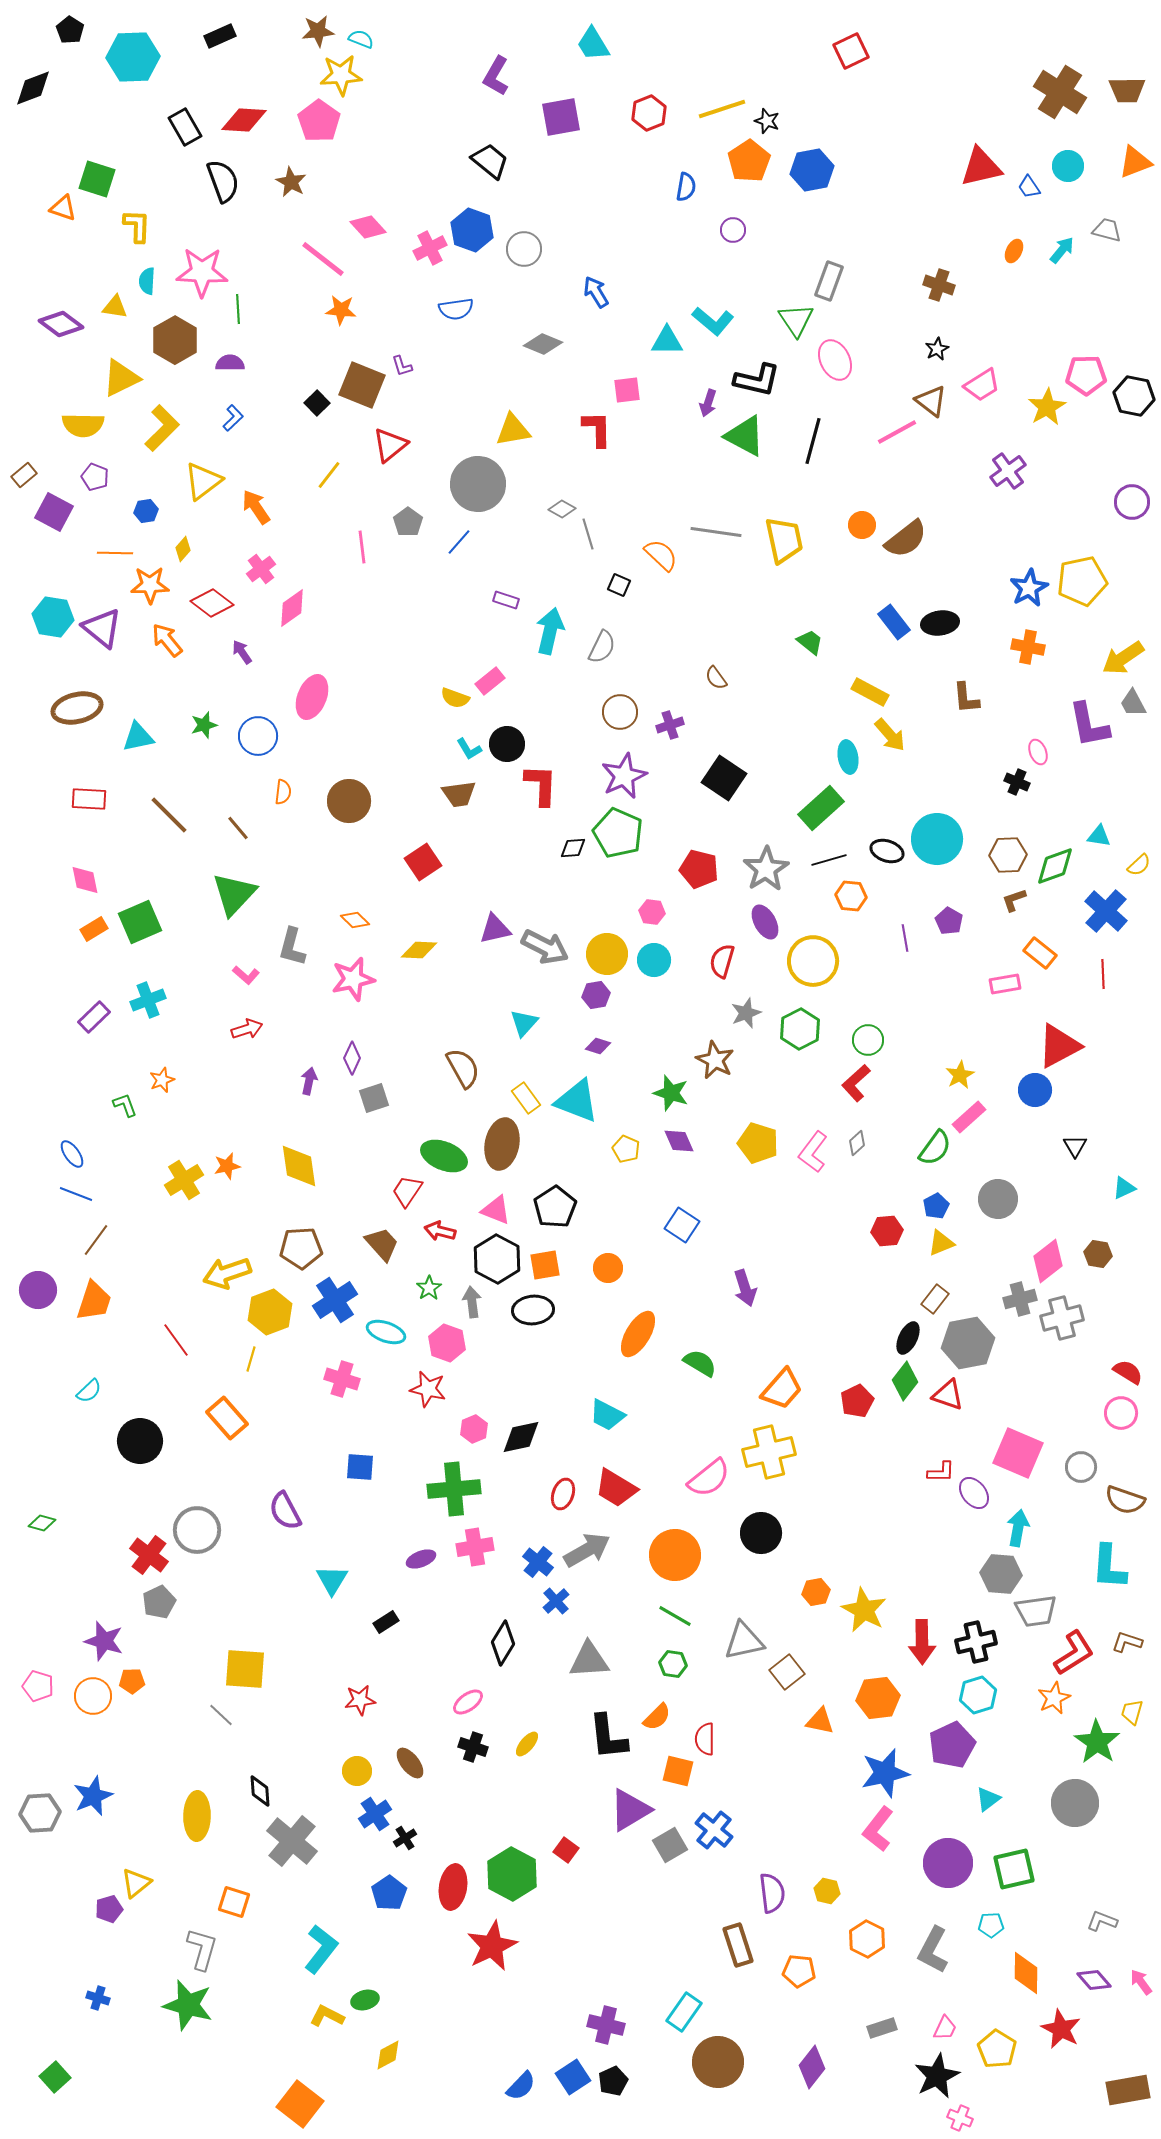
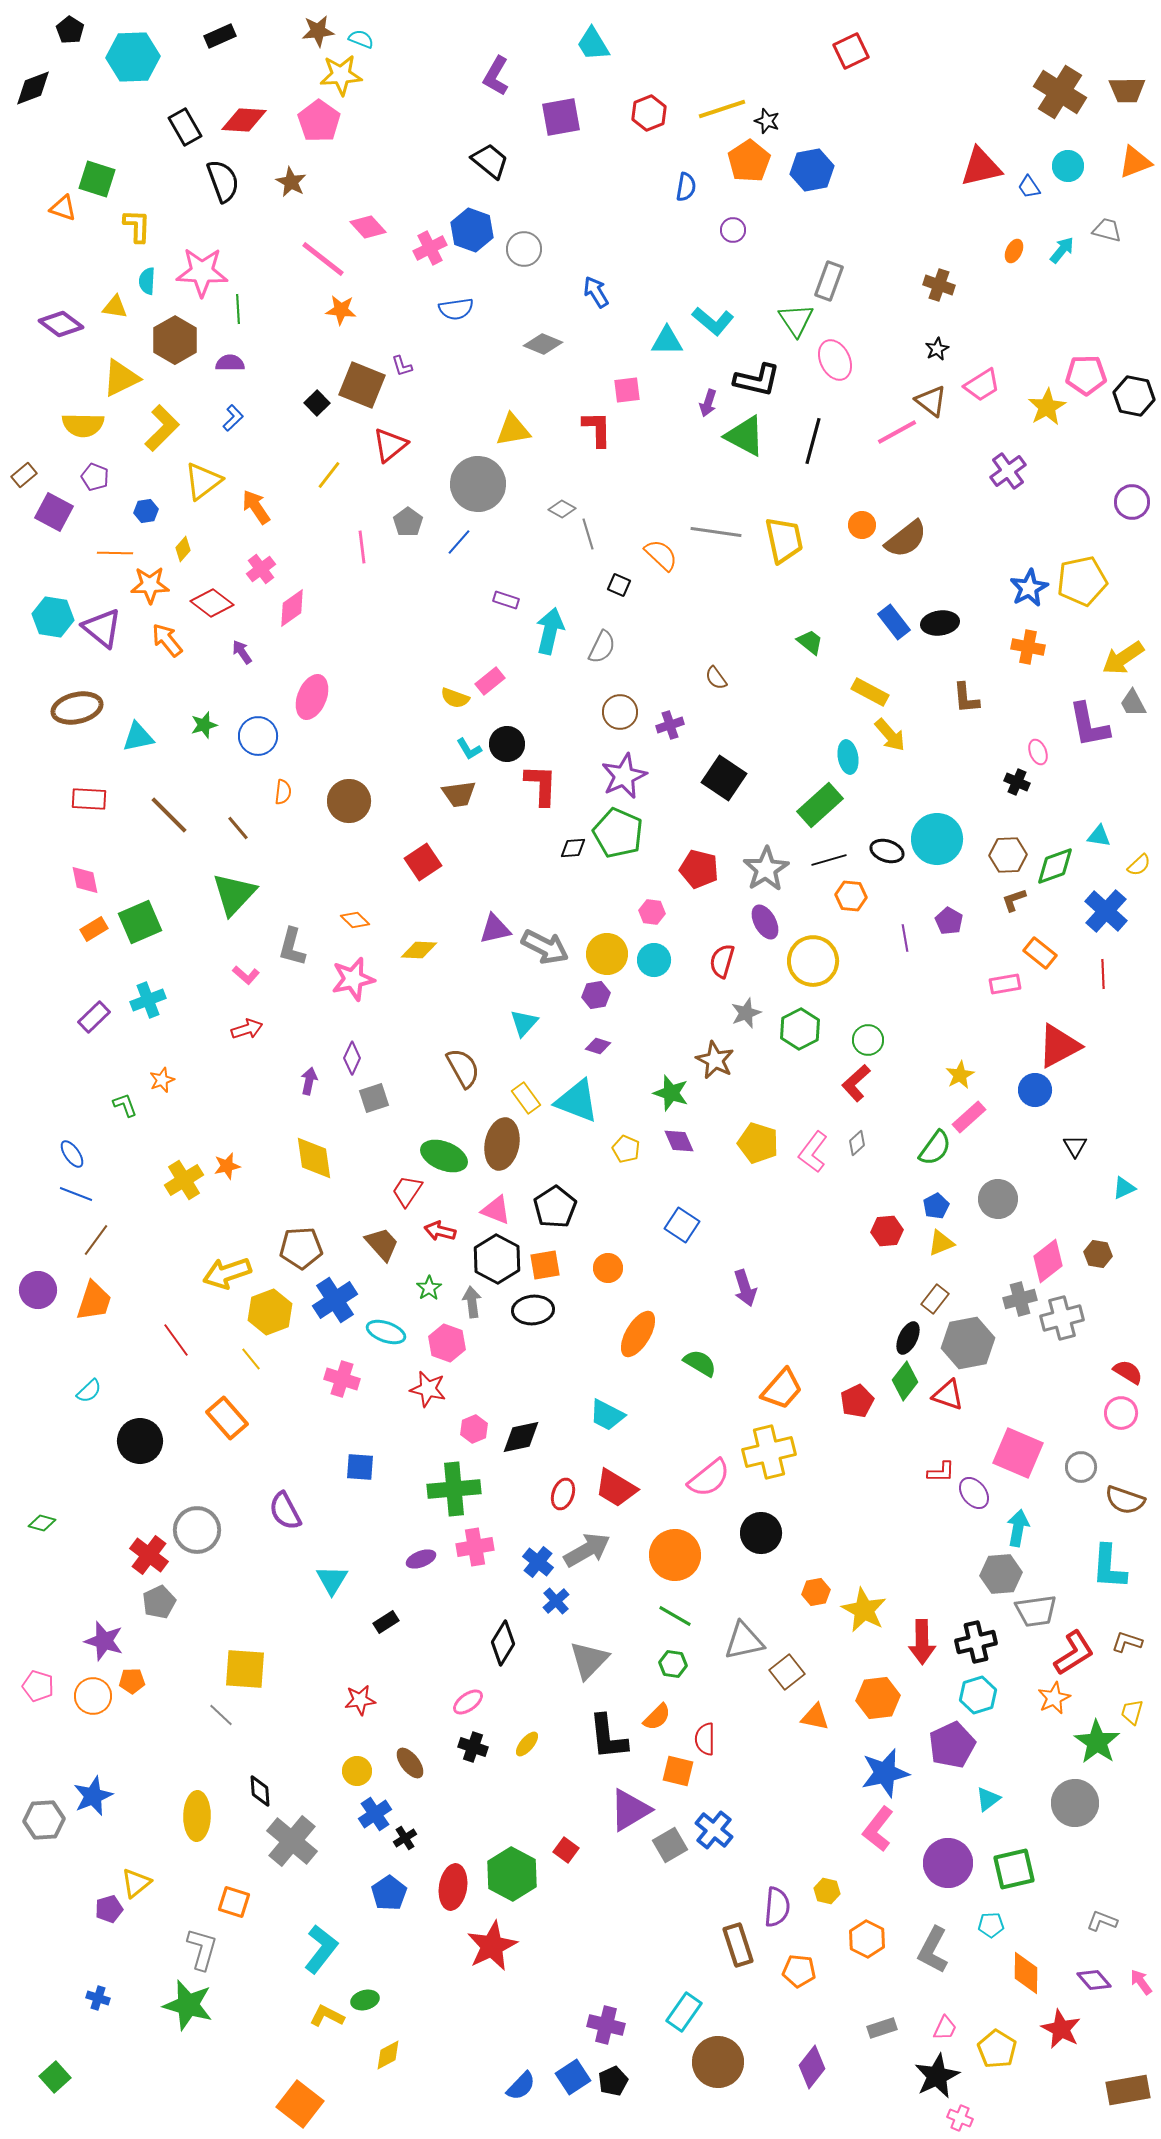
green rectangle at (821, 808): moved 1 px left, 3 px up
yellow diamond at (299, 1166): moved 15 px right, 8 px up
yellow line at (251, 1359): rotated 55 degrees counterclockwise
gray hexagon at (1001, 1574): rotated 9 degrees counterclockwise
gray triangle at (589, 1660): rotated 42 degrees counterclockwise
orange triangle at (820, 1721): moved 5 px left, 4 px up
gray hexagon at (40, 1813): moved 4 px right, 7 px down
purple semicircle at (772, 1893): moved 5 px right, 14 px down; rotated 12 degrees clockwise
